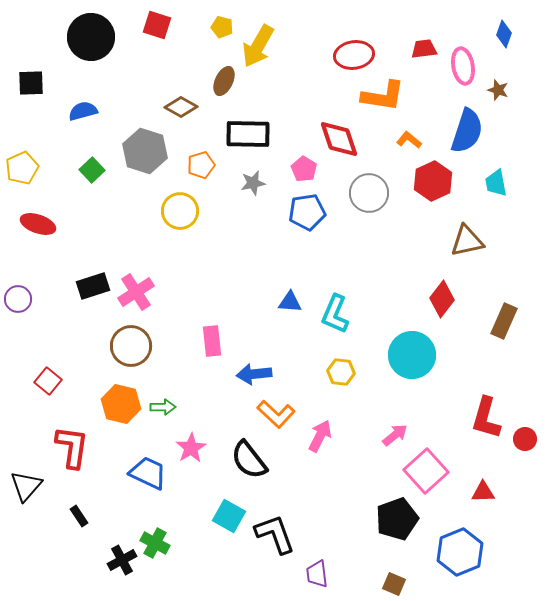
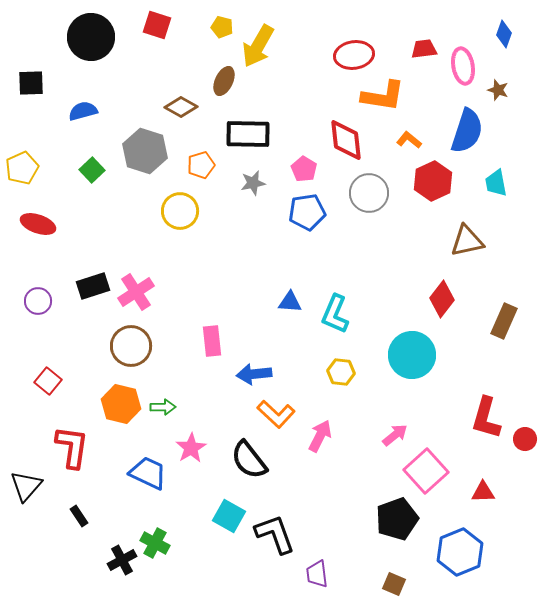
red diamond at (339, 139): moved 7 px right, 1 px down; rotated 12 degrees clockwise
purple circle at (18, 299): moved 20 px right, 2 px down
